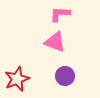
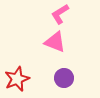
pink L-shape: rotated 35 degrees counterclockwise
purple circle: moved 1 px left, 2 px down
